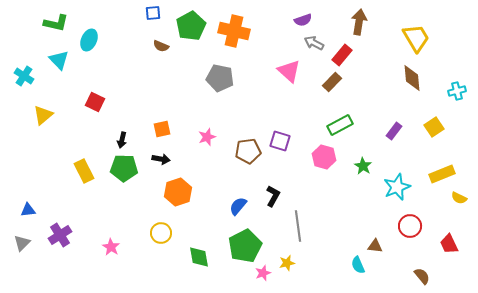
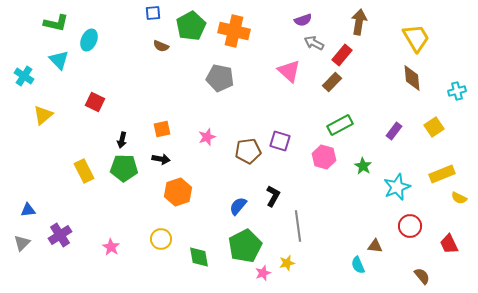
yellow circle at (161, 233): moved 6 px down
